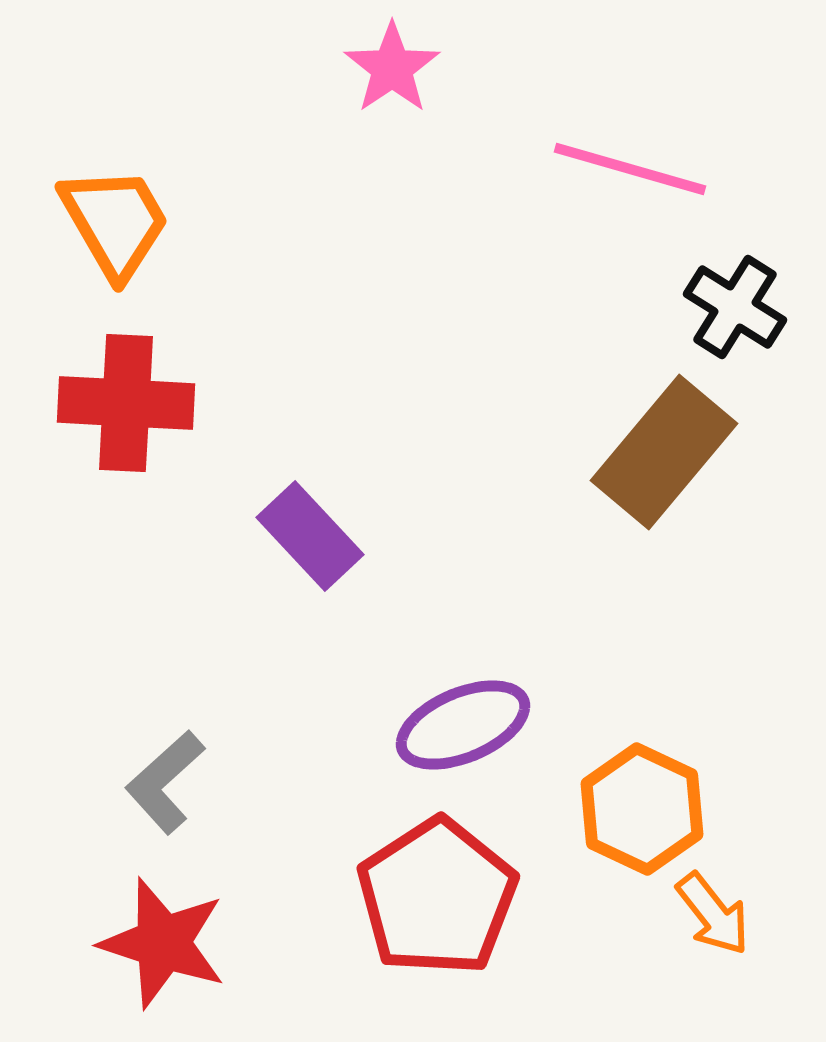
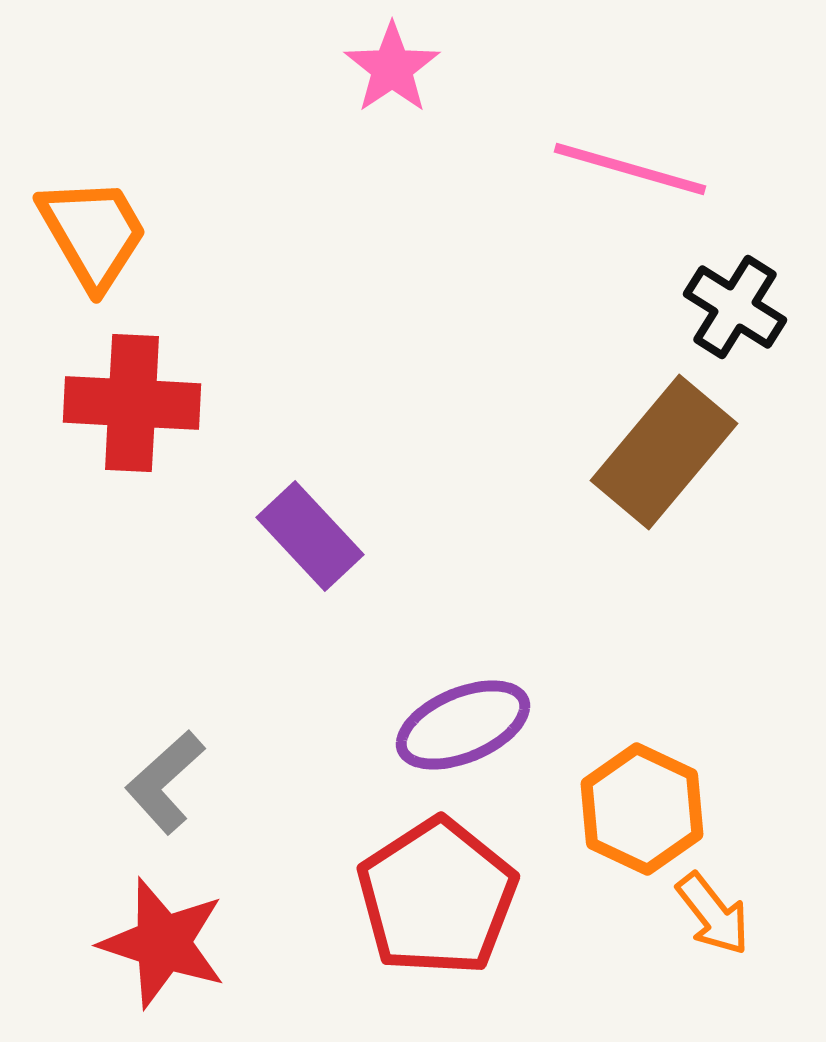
orange trapezoid: moved 22 px left, 11 px down
red cross: moved 6 px right
